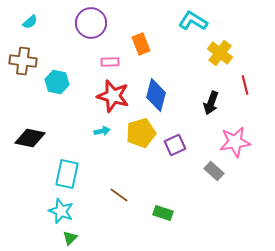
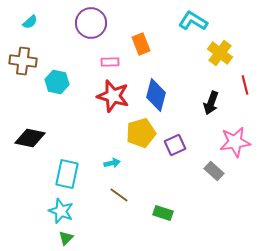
cyan arrow: moved 10 px right, 32 px down
green triangle: moved 4 px left
